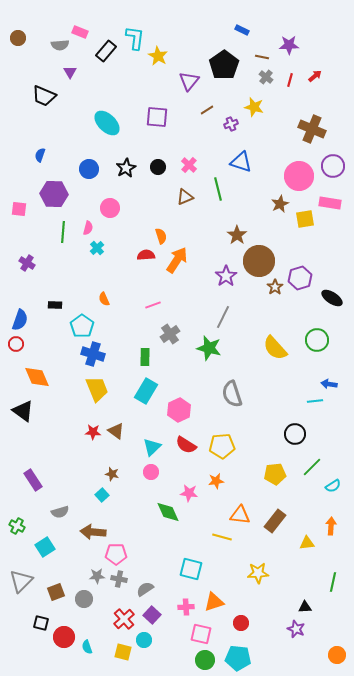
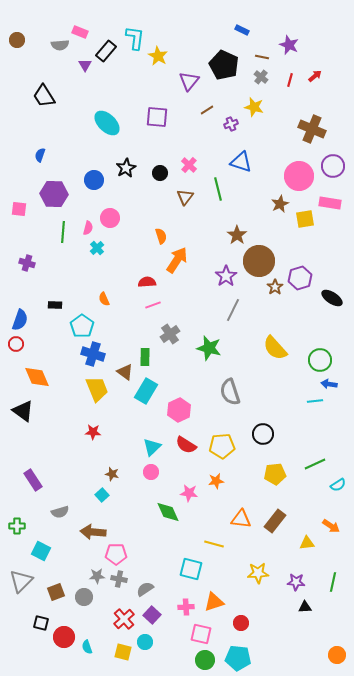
brown circle at (18, 38): moved 1 px left, 2 px down
purple star at (289, 45): rotated 24 degrees clockwise
black pentagon at (224, 65): rotated 12 degrees counterclockwise
purple triangle at (70, 72): moved 15 px right, 7 px up
gray cross at (266, 77): moved 5 px left
black trapezoid at (44, 96): rotated 35 degrees clockwise
black circle at (158, 167): moved 2 px right, 6 px down
blue circle at (89, 169): moved 5 px right, 11 px down
brown triangle at (185, 197): rotated 30 degrees counterclockwise
pink circle at (110, 208): moved 10 px down
red semicircle at (146, 255): moved 1 px right, 27 px down
purple cross at (27, 263): rotated 14 degrees counterclockwise
gray line at (223, 317): moved 10 px right, 7 px up
green circle at (317, 340): moved 3 px right, 20 px down
gray semicircle at (232, 394): moved 2 px left, 2 px up
brown triangle at (116, 431): moved 9 px right, 59 px up
black circle at (295, 434): moved 32 px left
green line at (312, 467): moved 3 px right, 3 px up; rotated 20 degrees clockwise
cyan semicircle at (333, 486): moved 5 px right, 1 px up
orange triangle at (240, 515): moved 1 px right, 4 px down
green cross at (17, 526): rotated 28 degrees counterclockwise
orange arrow at (331, 526): rotated 120 degrees clockwise
yellow line at (222, 537): moved 8 px left, 7 px down
cyan square at (45, 547): moved 4 px left, 4 px down; rotated 30 degrees counterclockwise
gray circle at (84, 599): moved 2 px up
purple star at (296, 629): moved 47 px up; rotated 18 degrees counterclockwise
cyan circle at (144, 640): moved 1 px right, 2 px down
